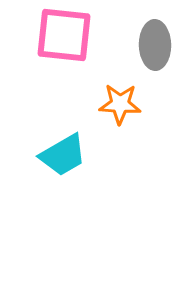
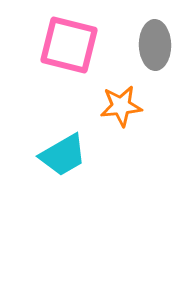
pink square: moved 5 px right, 10 px down; rotated 8 degrees clockwise
orange star: moved 1 px right, 2 px down; rotated 9 degrees counterclockwise
